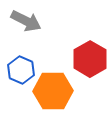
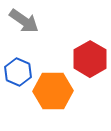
gray arrow: moved 2 px left; rotated 8 degrees clockwise
blue hexagon: moved 3 px left, 2 px down
